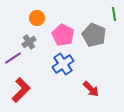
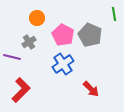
gray pentagon: moved 4 px left
purple line: moved 1 px left, 1 px up; rotated 48 degrees clockwise
